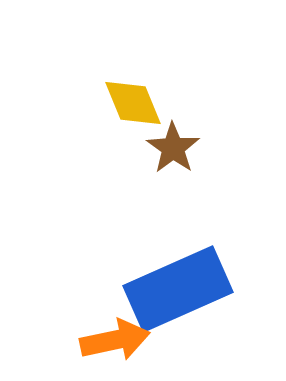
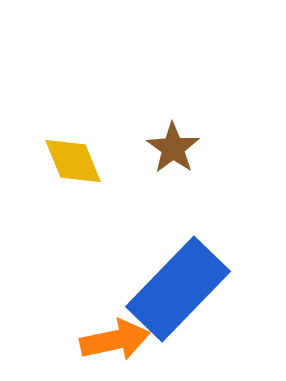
yellow diamond: moved 60 px left, 58 px down
blue rectangle: rotated 22 degrees counterclockwise
